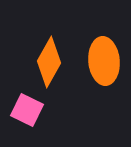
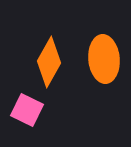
orange ellipse: moved 2 px up
